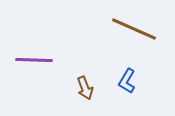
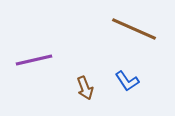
purple line: rotated 15 degrees counterclockwise
blue L-shape: rotated 65 degrees counterclockwise
